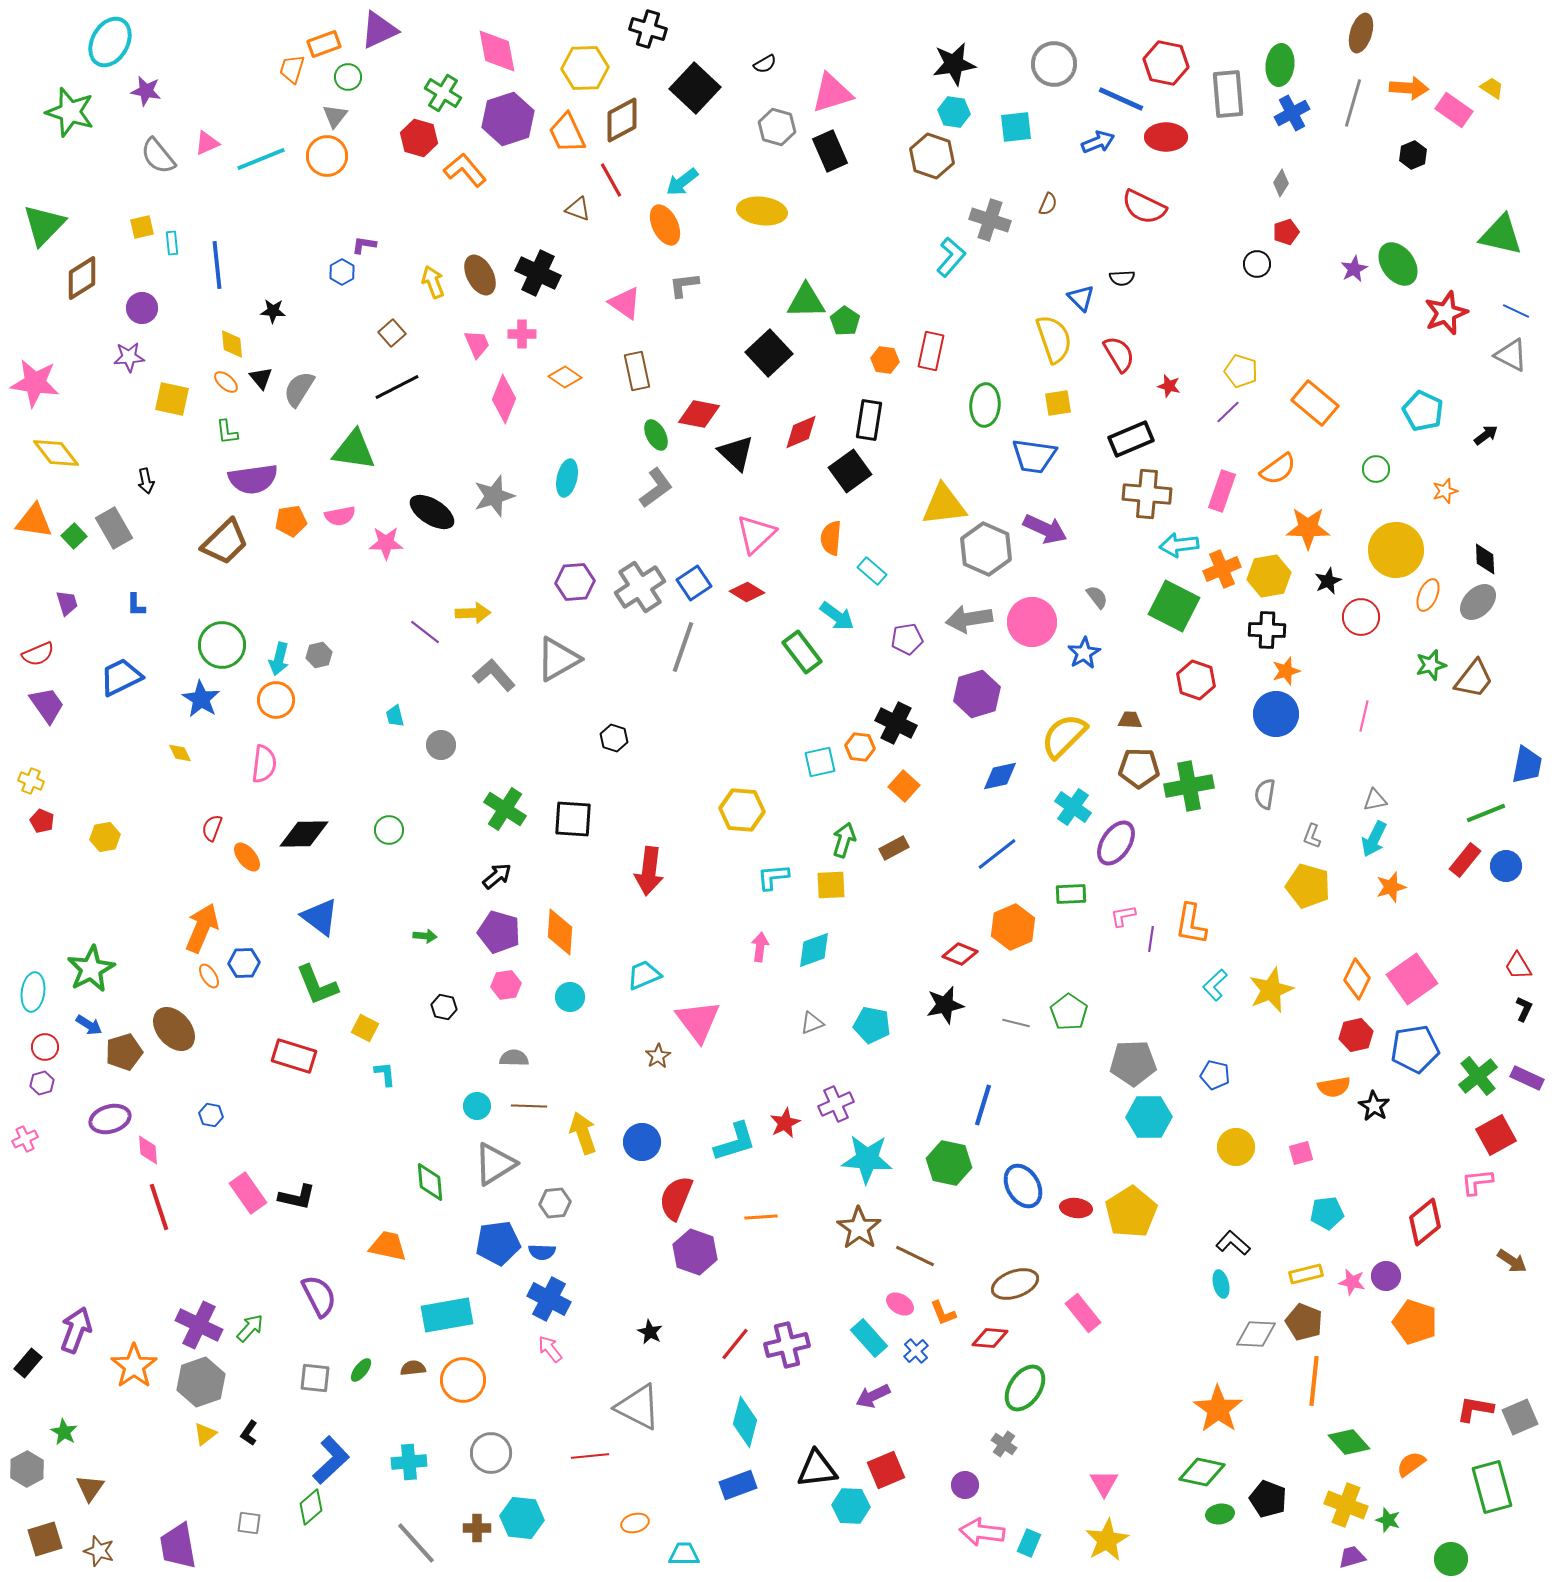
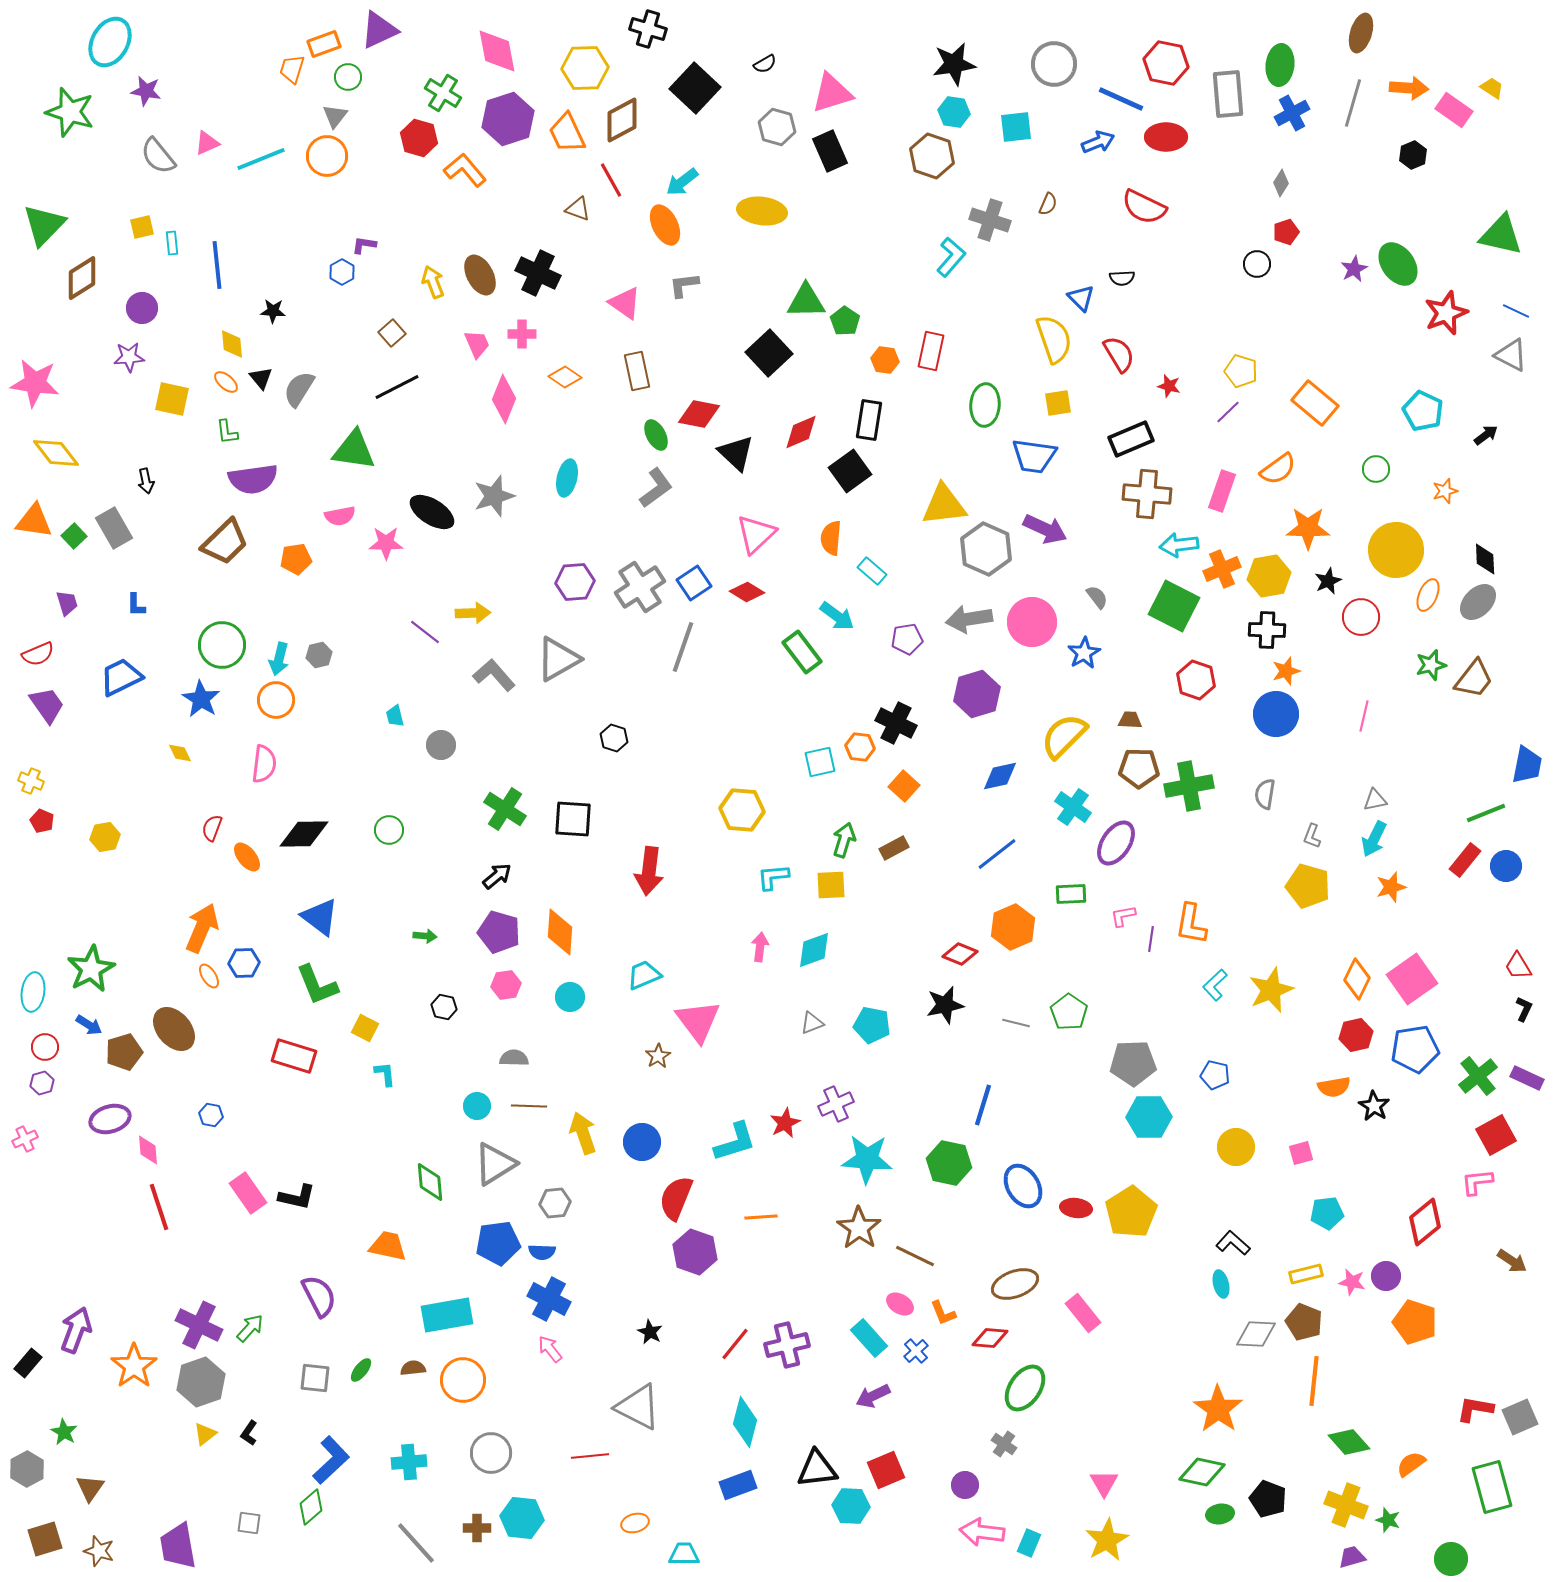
orange pentagon at (291, 521): moved 5 px right, 38 px down
